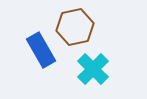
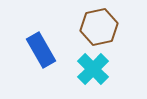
brown hexagon: moved 24 px right
